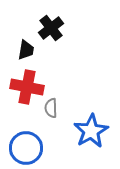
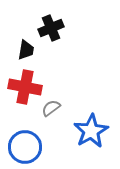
black cross: rotated 15 degrees clockwise
red cross: moved 2 px left
gray semicircle: rotated 54 degrees clockwise
blue circle: moved 1 px left, 1 px up
